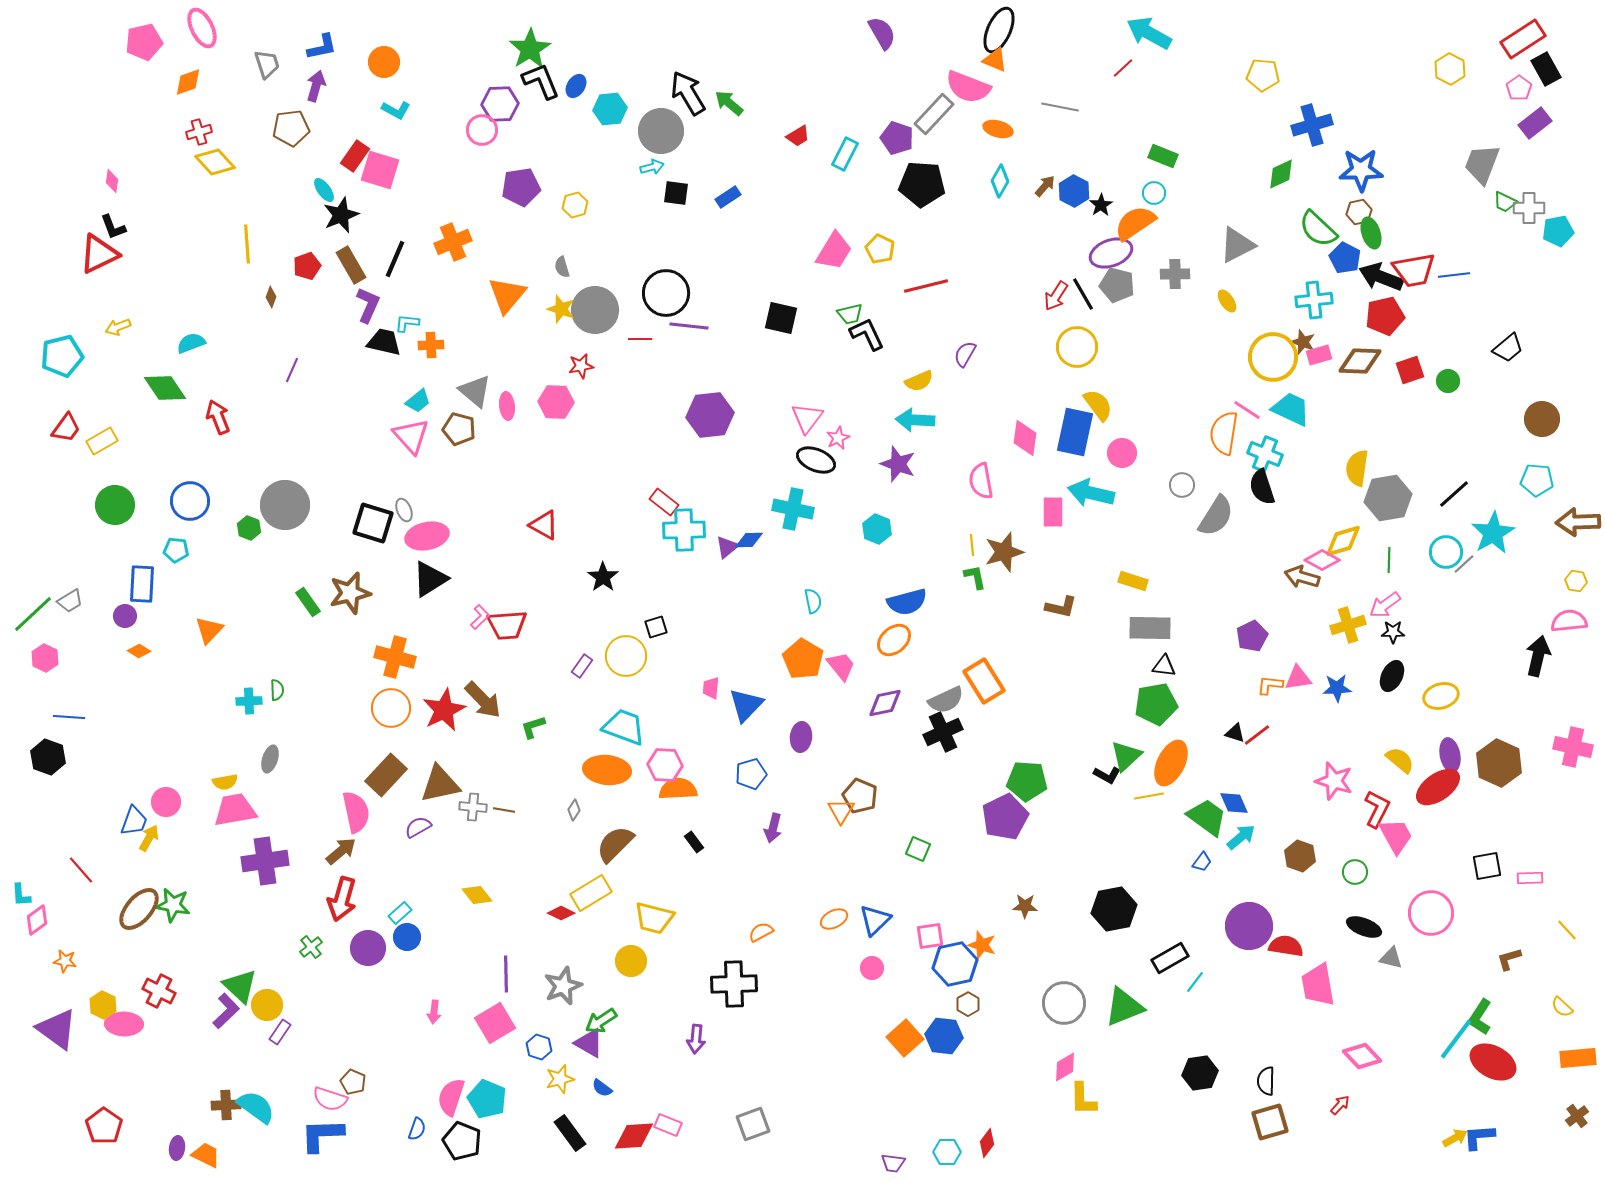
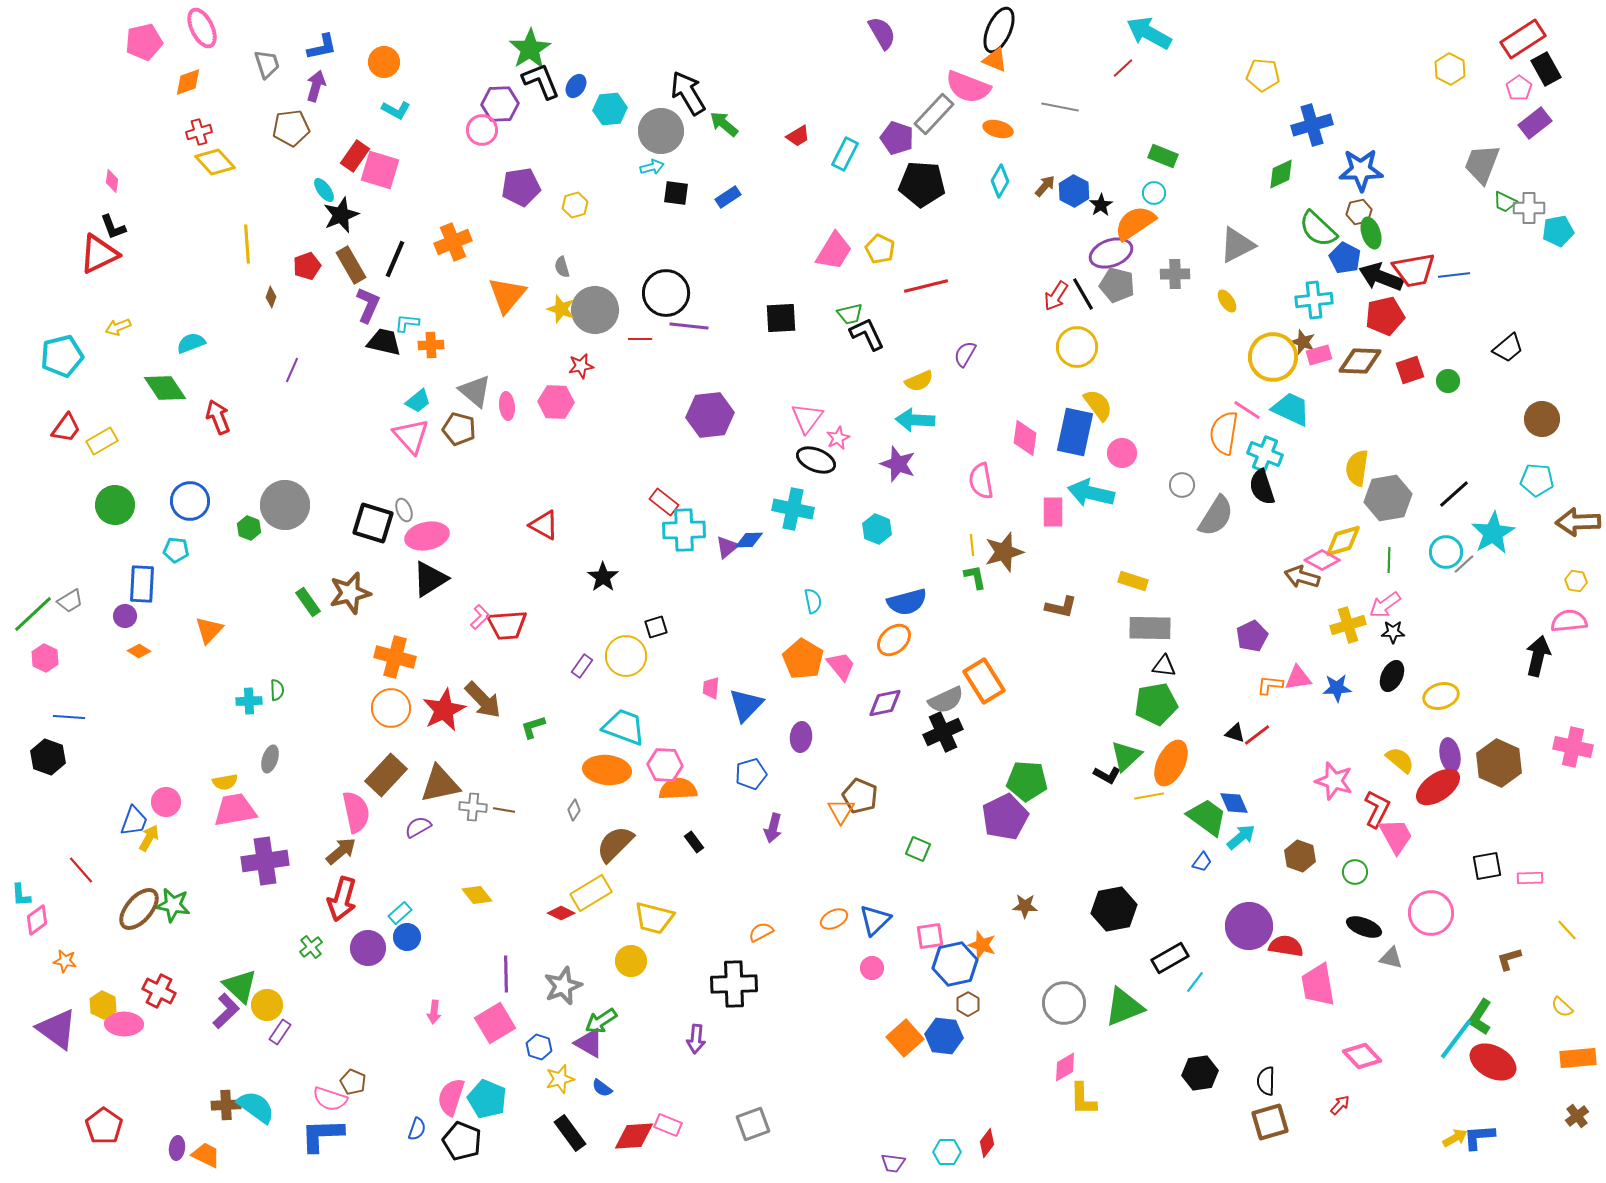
green arrow at (729, 103): moved 5 px left, 21 px down
black square at (781, 318): rotated 16 degrees counterclockwise
